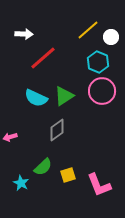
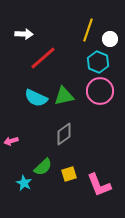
yellow line: rotated 30 degrees counterclockwise
white circle: moved 1 px left, 2 px down
pink circle: moved 2 px left
green triangle: rotated 20 degrees clockwise
gray diamond: moved 7 px right, 4 px down
pink arrow: moved 1 px right, 4 px down
yellow square: moved 1 px right, 1 px up
cyan star: moved 3 px right
